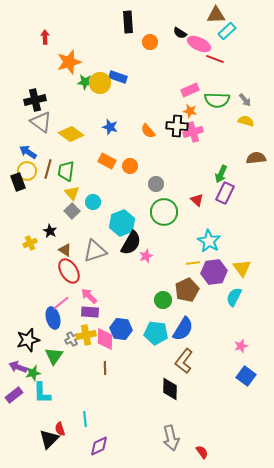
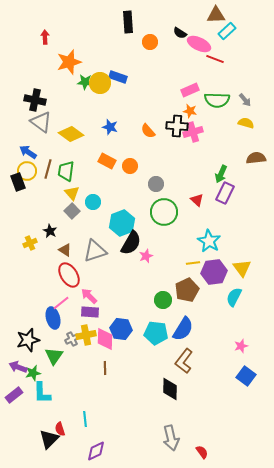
black cross at (35, 100): rotated 25 degrees clockwise
yellow semicircle at (246, 121): moved 2 px down
red ellipse at (69, 271): moved 4 px down
purple diamond at (99, 446): moved 3 px left, 5 px down
